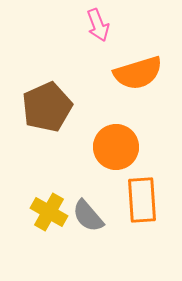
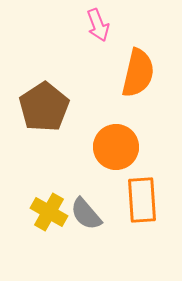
orange semicircle: rotated 60 degrees counterclockwise
brown pentagon: moved 3 px left; rotated 9 degrees counterclockwise
gray semicircle: moved 2 px left, 2 px up
